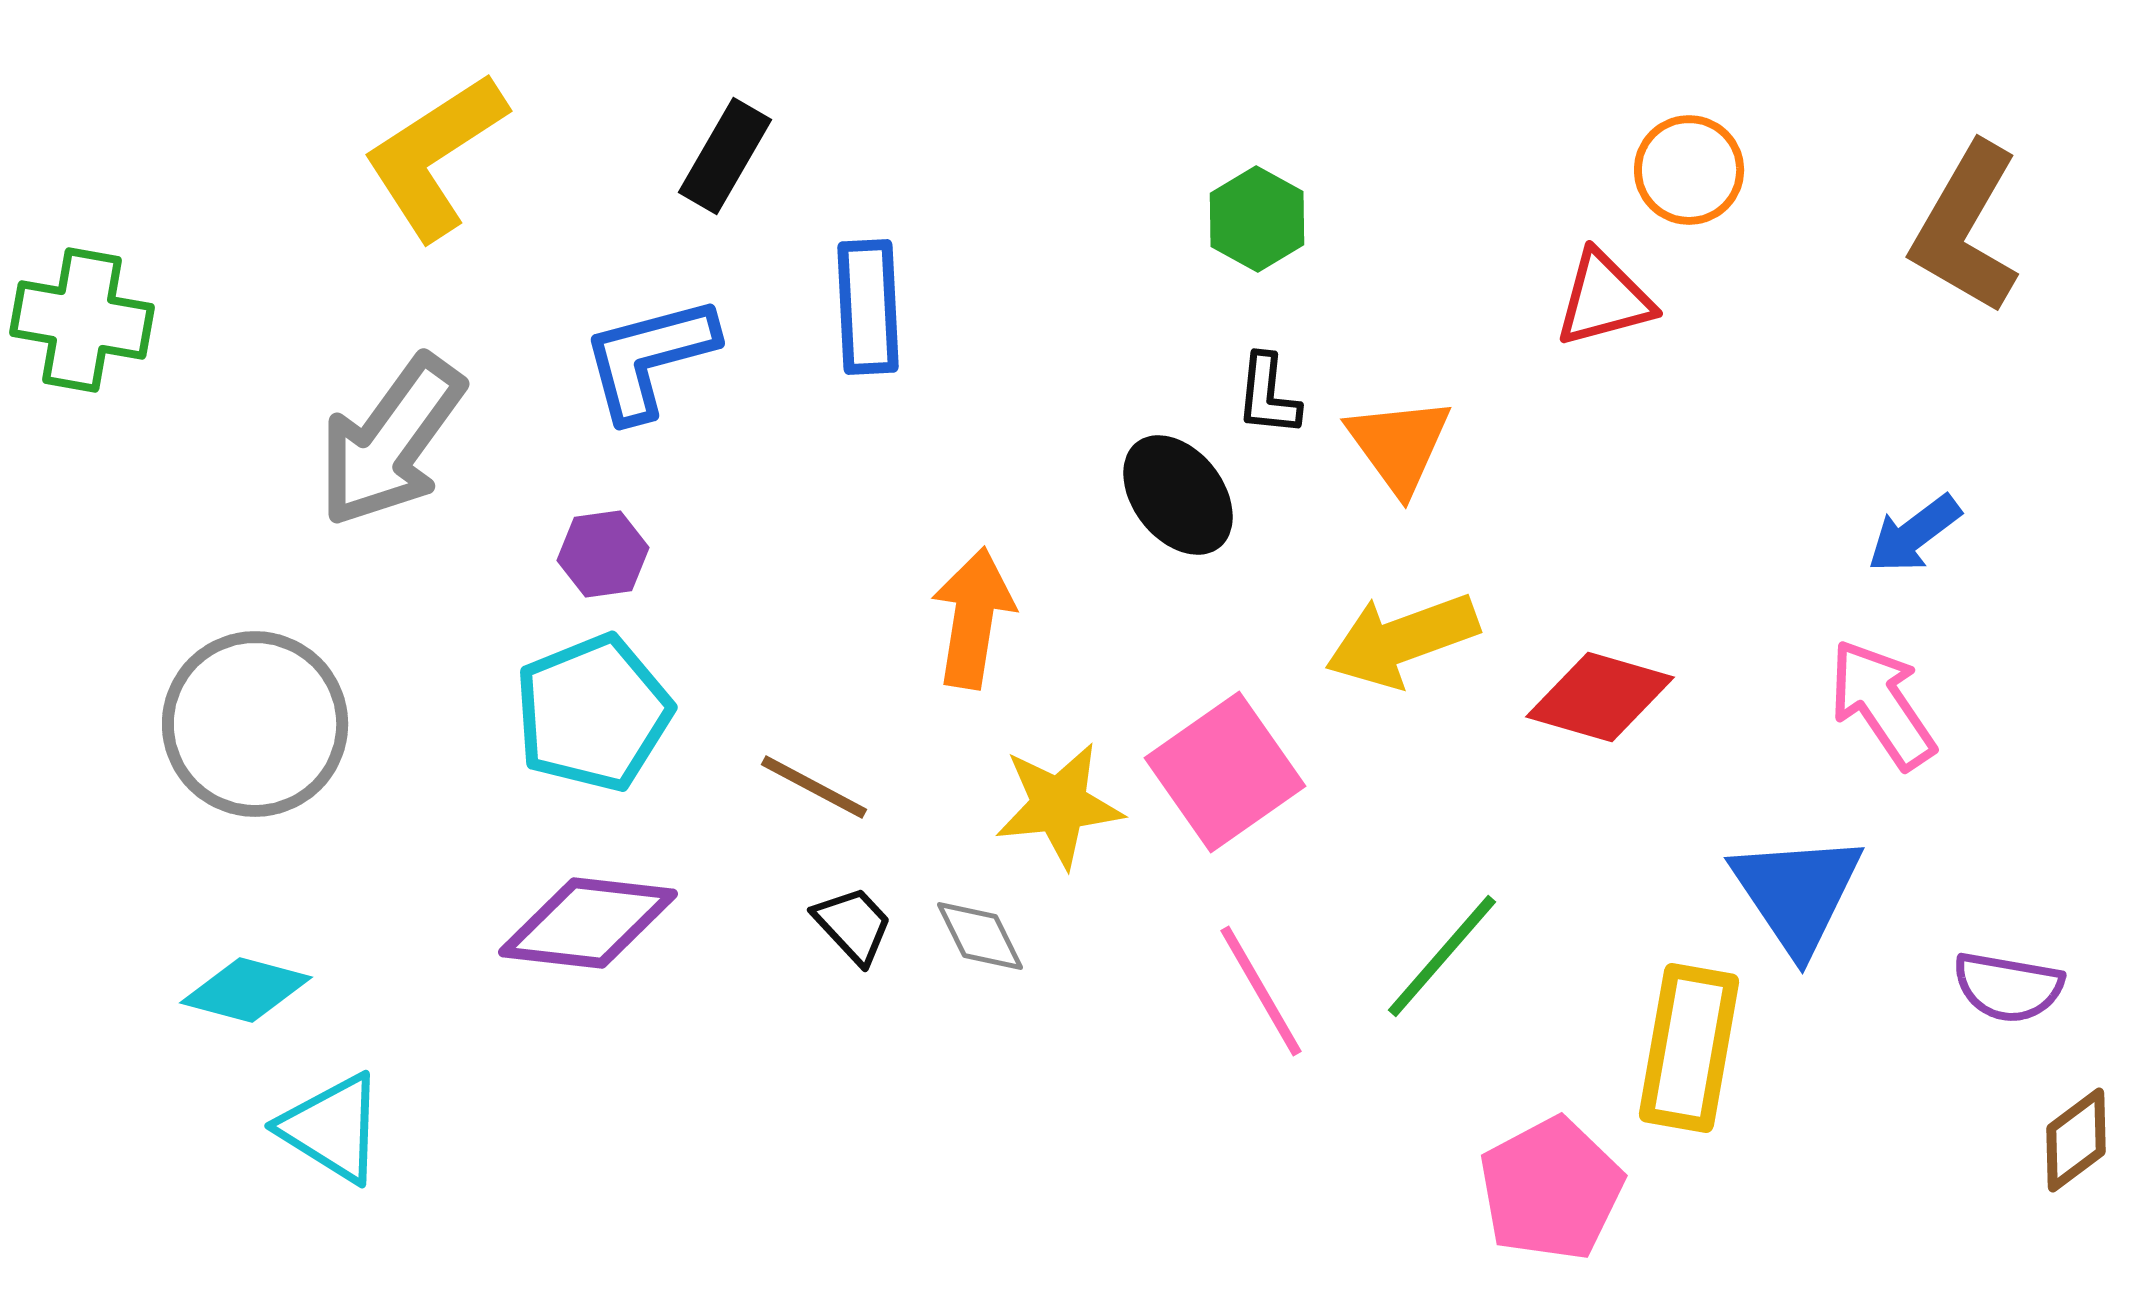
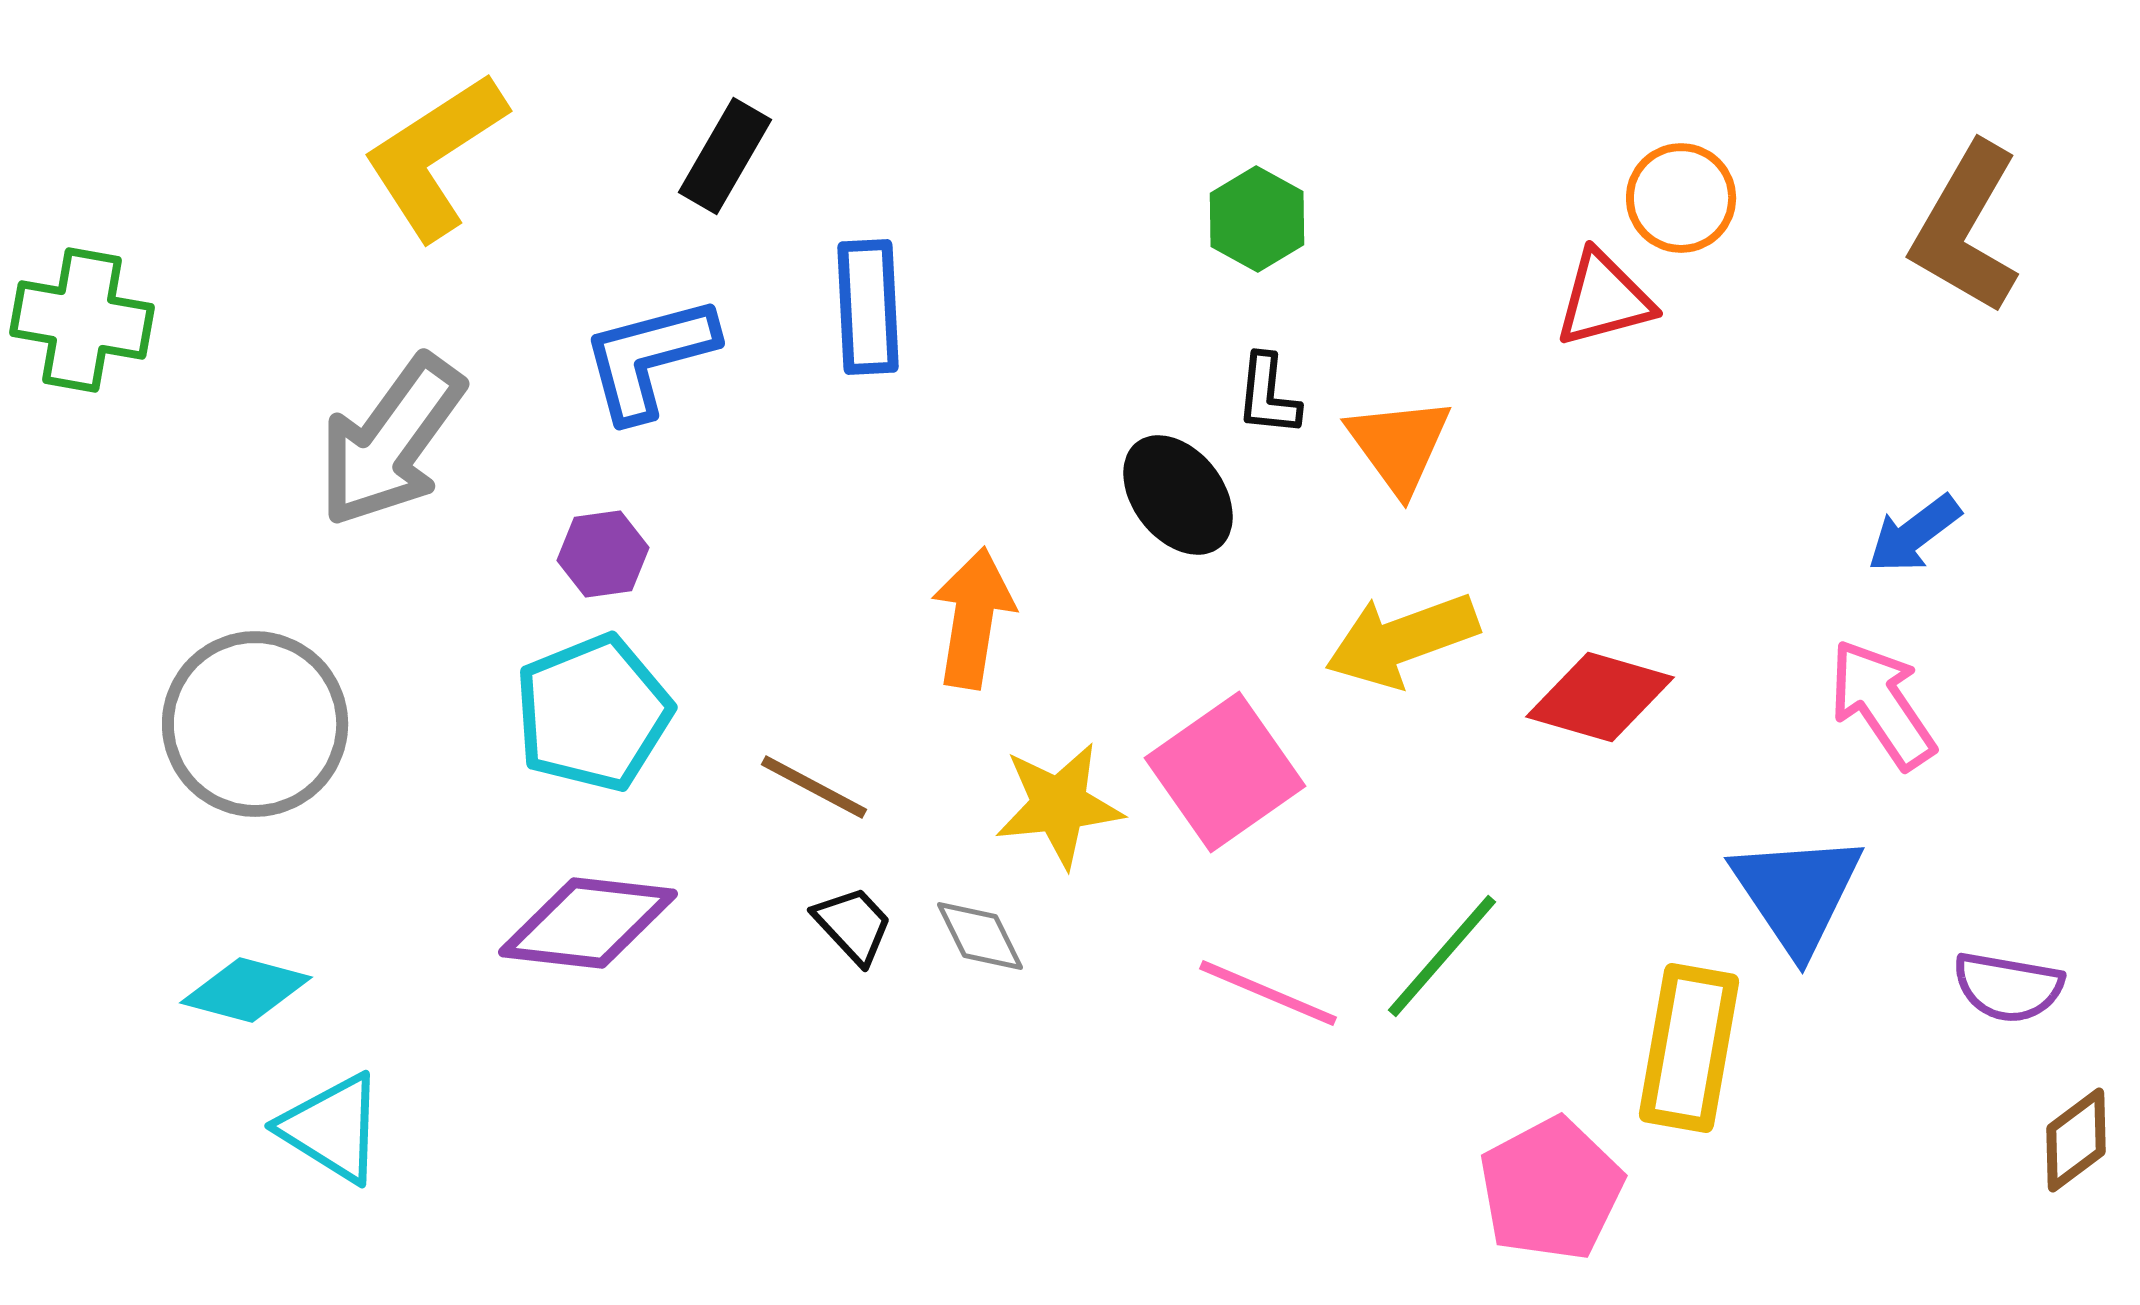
orange circle: moved 8 px left, 28 px down
pink line: moved 7 px right, 2 px down; rotated 37 degrees counterclockwise
